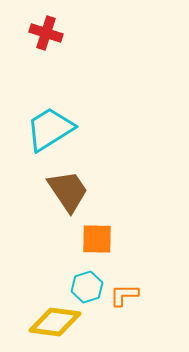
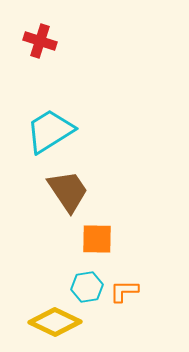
red cross: moved 6 px left, 8 px down
cyan trapezoid: moved 2 px down
cyan hexagon: rotated 8 degrees clockwise
orange L-shape: moved 4 px up
yellow diamond: rotated 18 degrees clockwise
